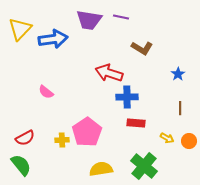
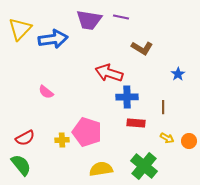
brown line: moved 17 px left, 1 px up
pink pentagon: rotated 20 degrees counterclockwise
